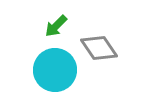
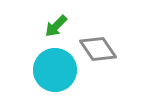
gray diamond: moved 1 px left, 1 px down
